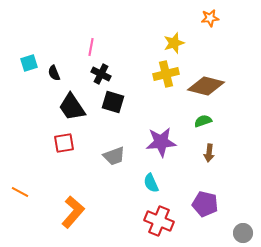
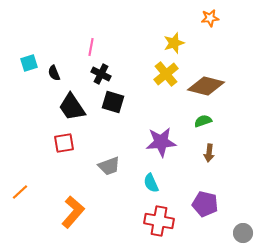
yellow cross: rotated 25 degrees counterclockwise
gray trapezoid: moved 5 px left, 10 px down
orange line: rotated 72 degrees counterclockwise
red cross: rotated 12 degrees counterclockwise
